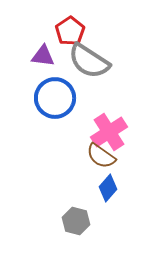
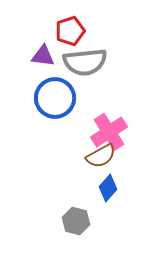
red pentagon: rotated 16 degrees clockwise
gray semicircle: moved 4 px left, 1 px down; rotated 39 degrees counterclockwise
brown semicircle: rotated 64 degrees counterclockwise
